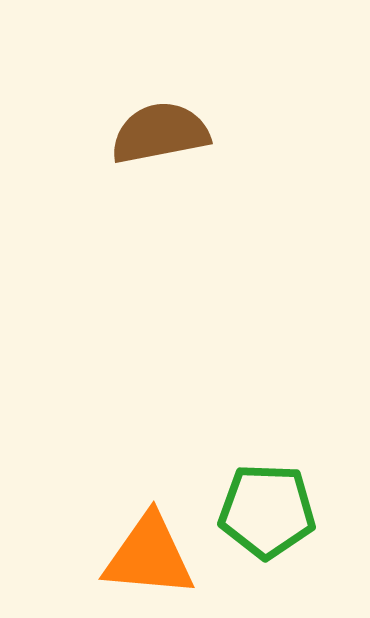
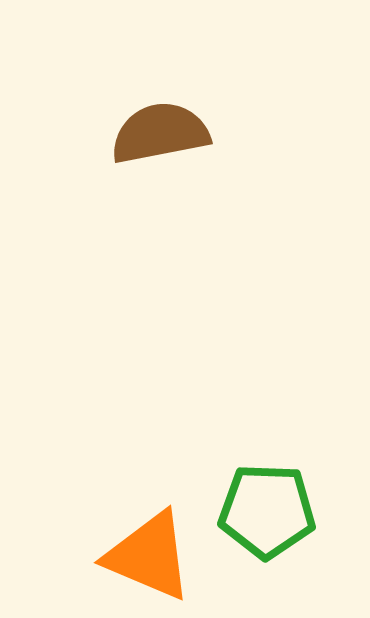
orange triangle: rotated 18 degrees clockwise
